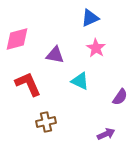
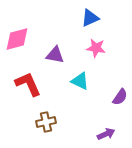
pink star: rotated 24 degrees counterclockwise
